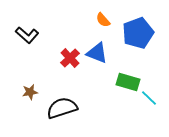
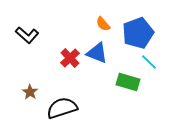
orange semicircle: moved 4 px down
brown star: rotated 28 degrees counterclockwise
cyan line: moved 36 px up
